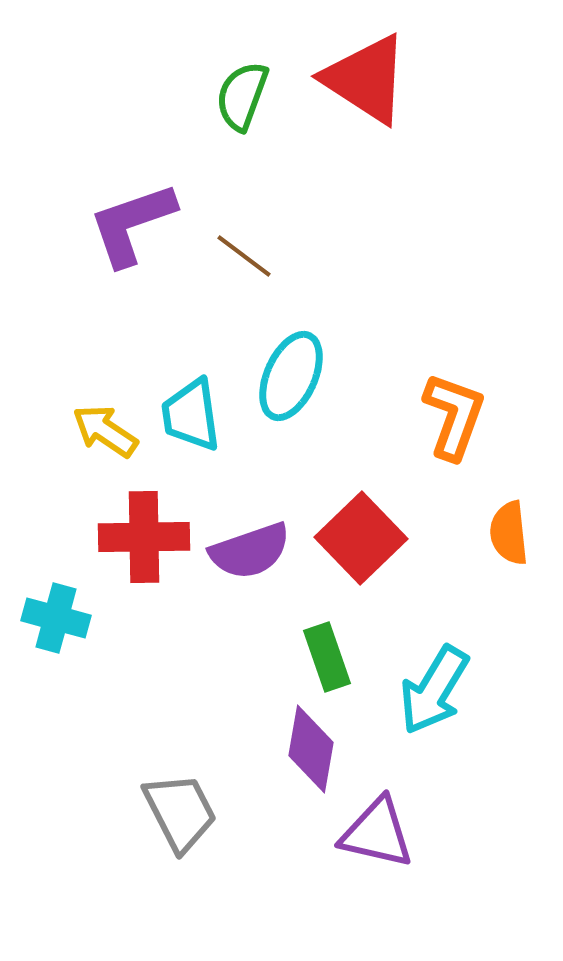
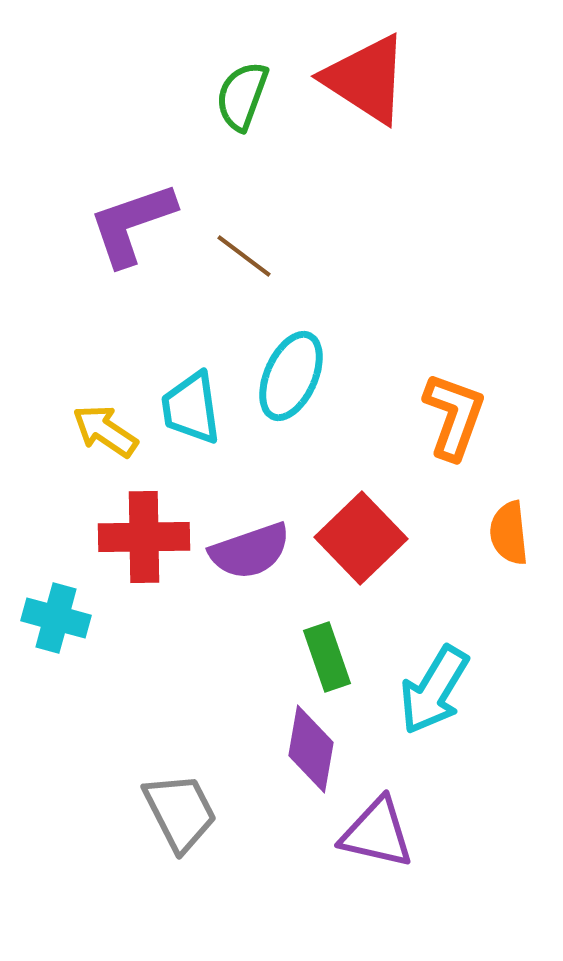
cyan trapezoid: moved 7 px up
